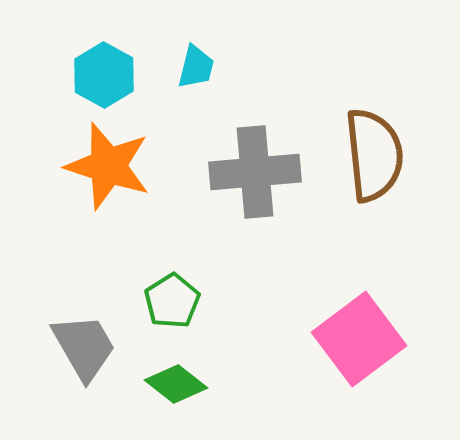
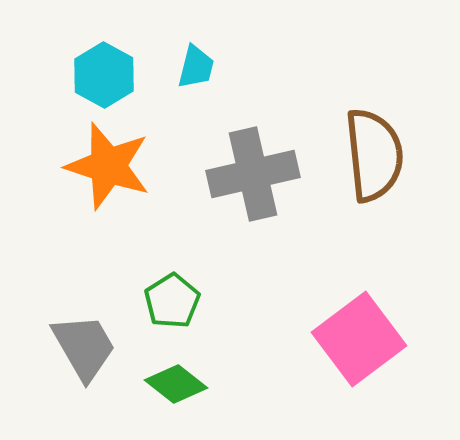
gray cross: moved 2 px left, 2 px down; rotated 8 degrees counterclockwise
